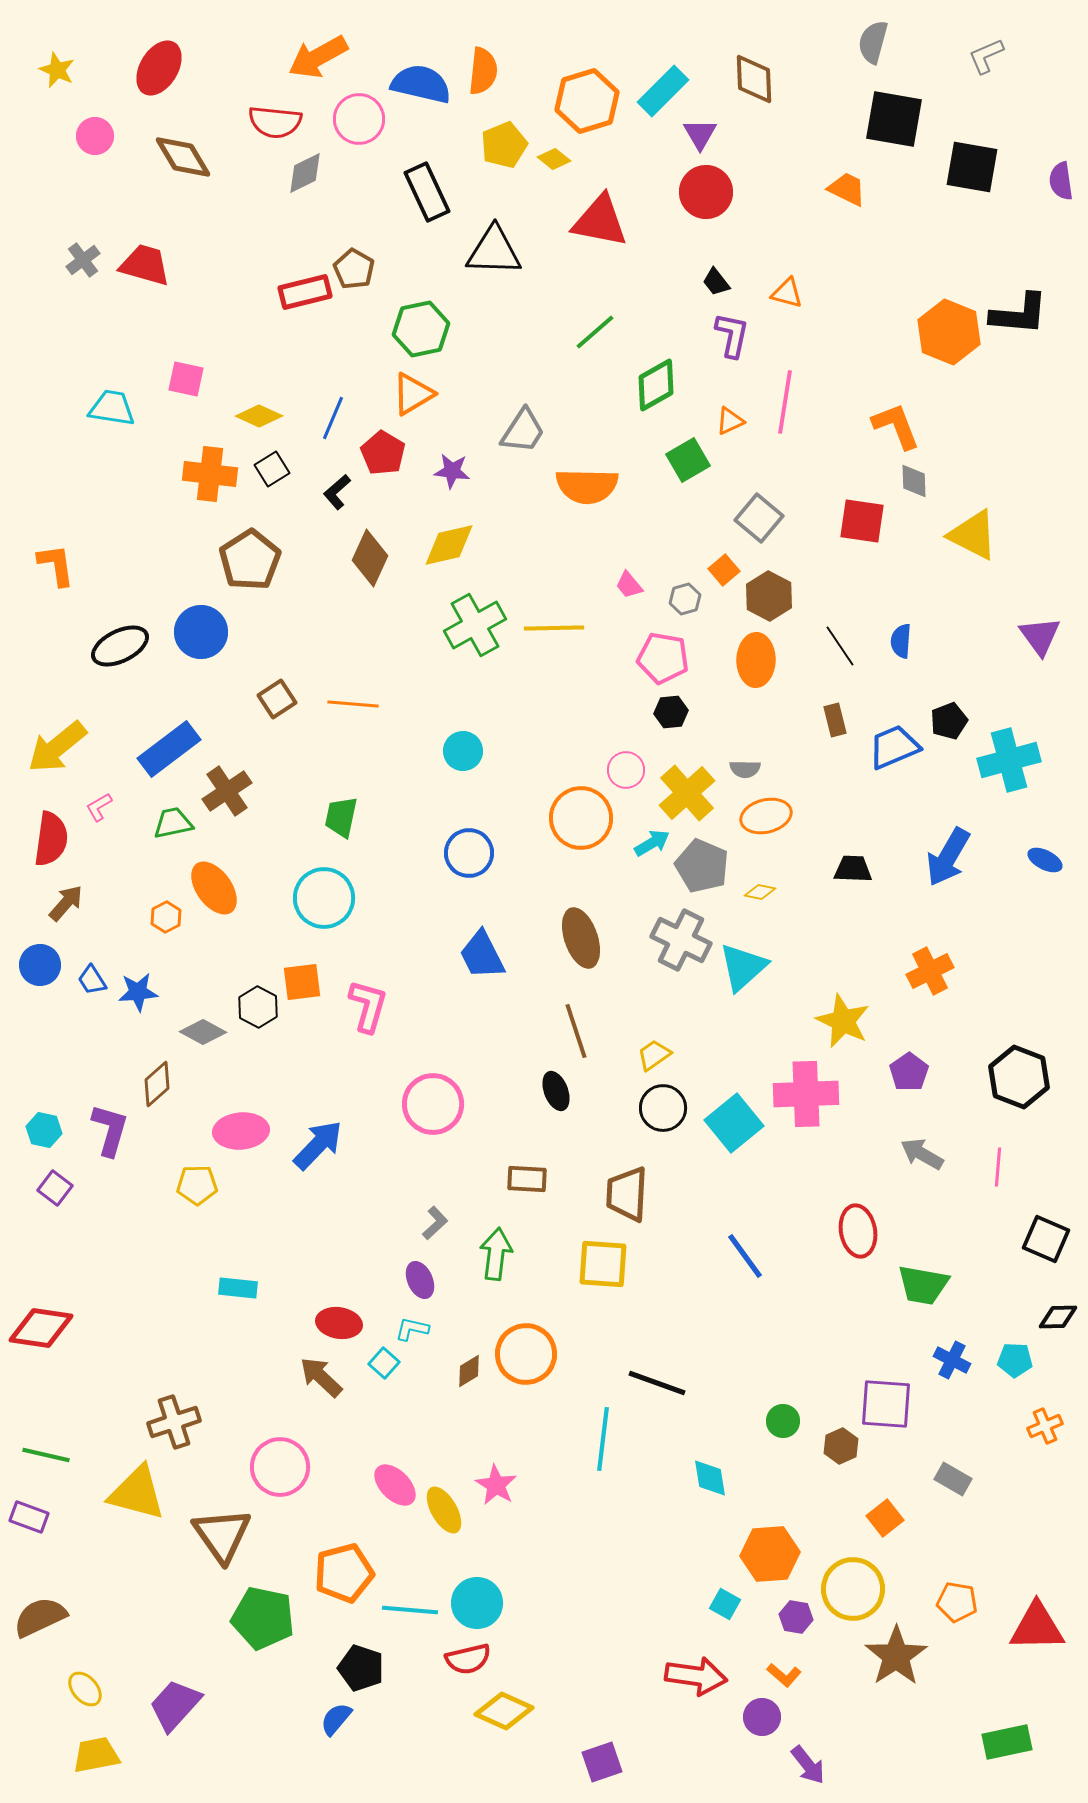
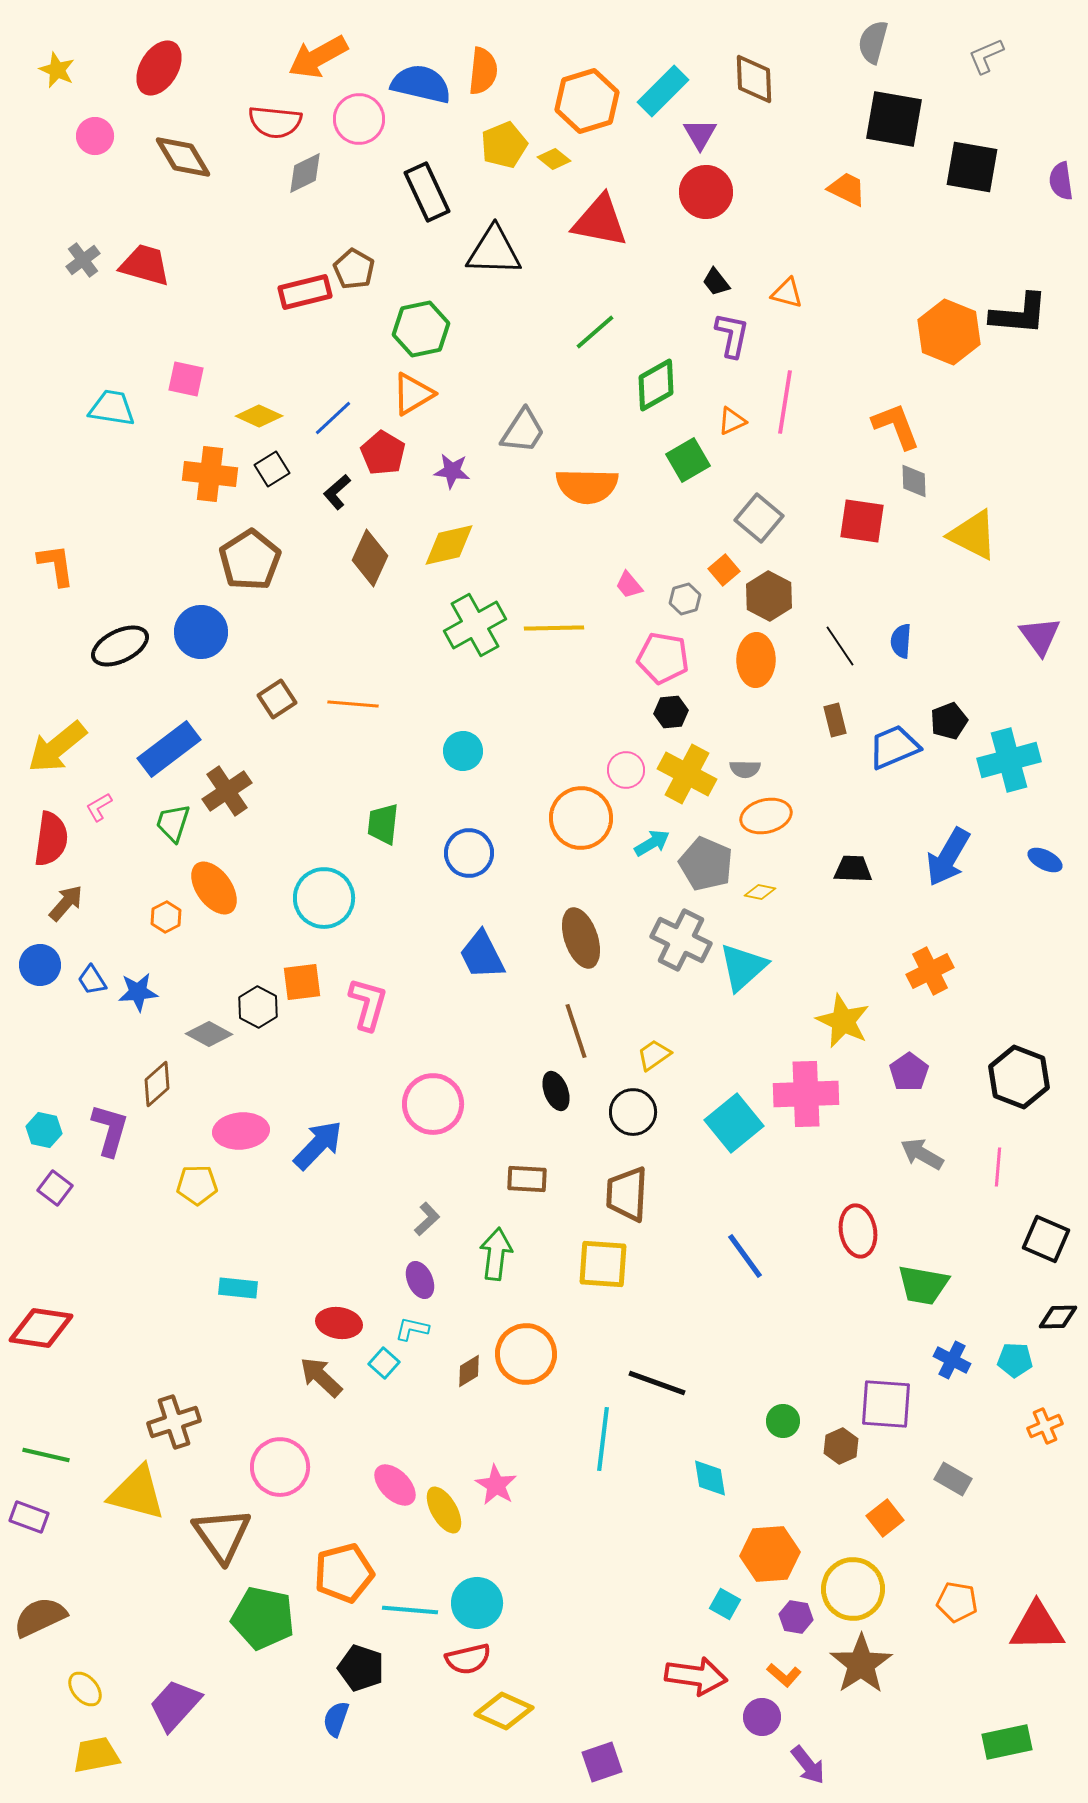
blue line at (333, 418): rotated 24 degrees clockwise
orange triangle at (730, 421): moved 2 px right
yellow cross at (687, 793): moved 19 px up; rotated 20 degrees counterclockwise
green trapezoid at (341, 817): moved 42 px right, 7 px down; rotated 6 degrees counterclockwise
green trapezoid at (173, 823): rotated 60 degrees counterclockwise
gray pentagon at (702, 866): moved 4 px right, 2 px up
pink L-shape at (368, 1006): moved 2 px up
gray diamond at (203, 1032): moved 6 px right, 2 px down
black circle at (663, 1108): moved 30 px left, 4 px down
gray L-shape at (435, 1223): moved 8 px left, 4 px up
brown star at (896, 1656): moved 35 px left, 8 px down
blue semicircle at (336, 1719): rotated 21 degrees counterclockwise
